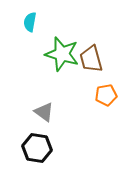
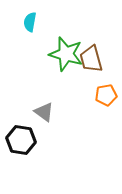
green star: moved 4 px right
black hexagon: moved 16 px left, 8 px up
